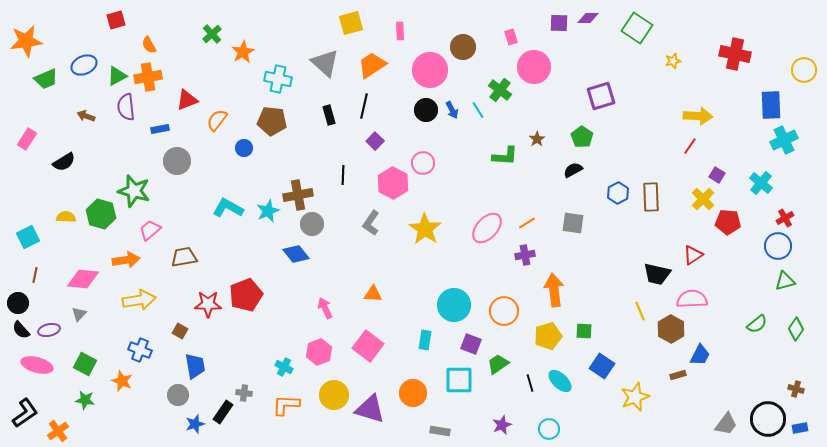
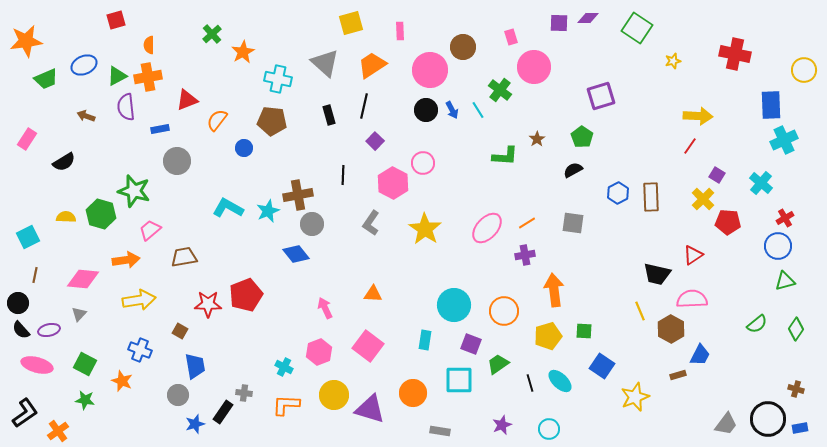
orange semicircle at (149, 45): rotated 30 degrees clockwise
